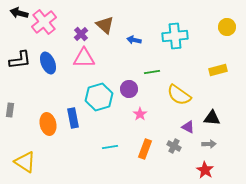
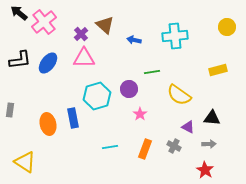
black arrow: rotated 24 degrees clockwise
blue ellipse: rotated 60 degrees clockwise
cyan hexagon: moved 2 px left, 1 px up
